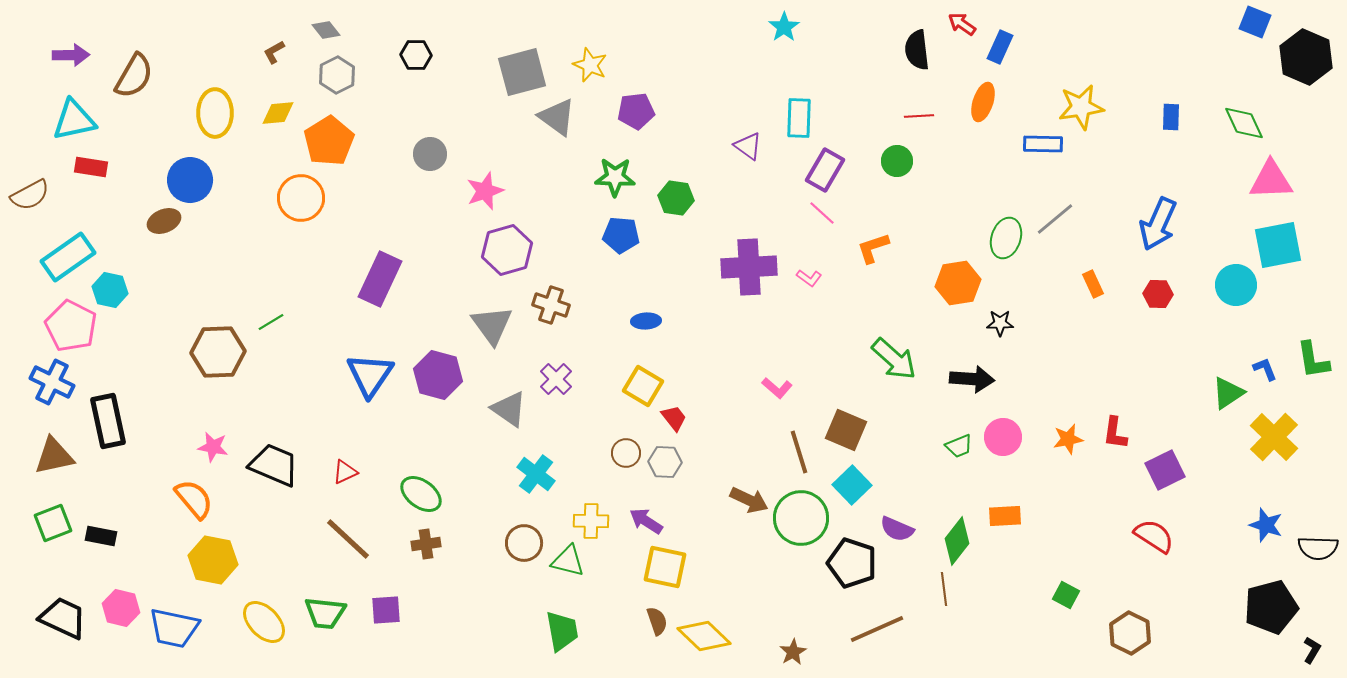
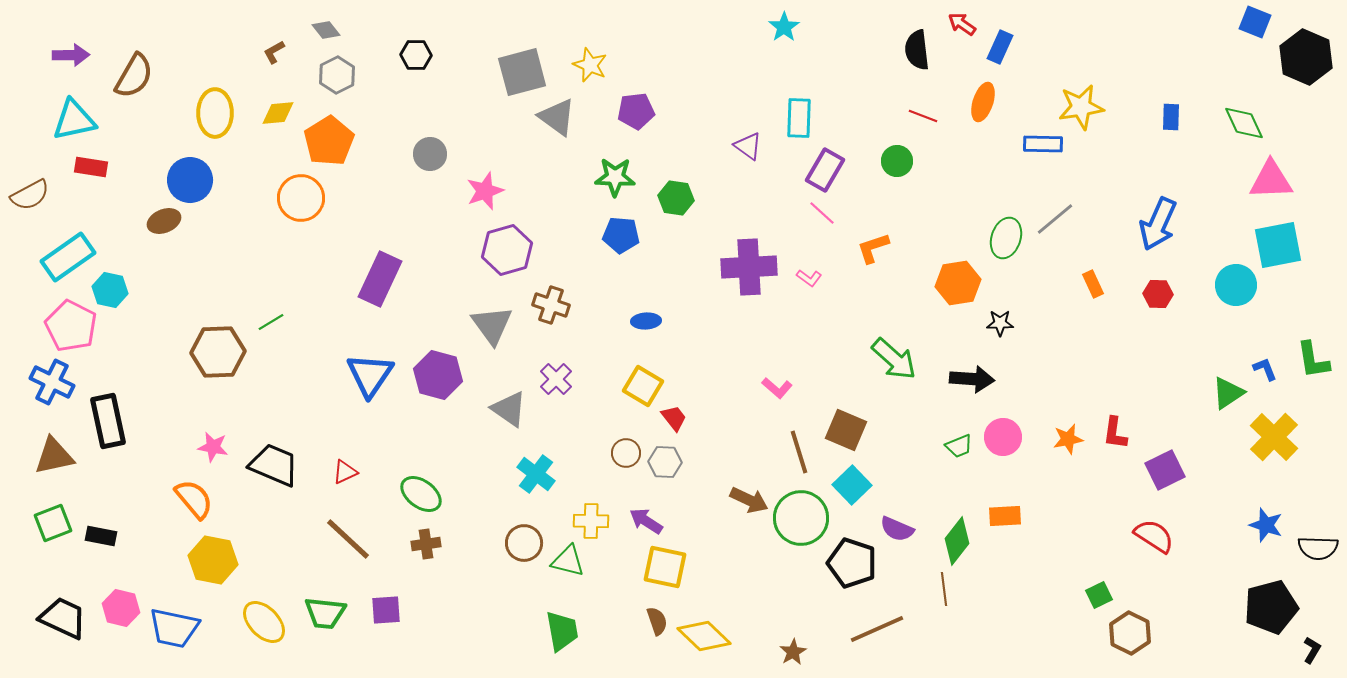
red line at (919, 116): moved 4 px right; rotated 24 degrees clockwise
green square at (1066, 595): moved 33 px right; rotated 36 degrees clockwise
